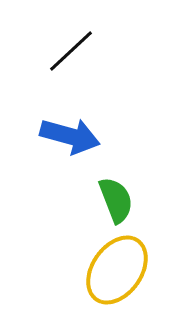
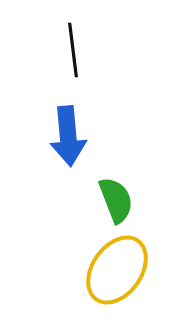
black line: moved 2 px right, 1 px up; rotated 54 degrees counterclockwise
blue arrow: moved 2 px left; rotated 70 degrees clockwise
